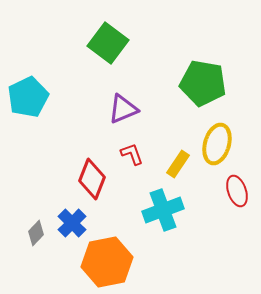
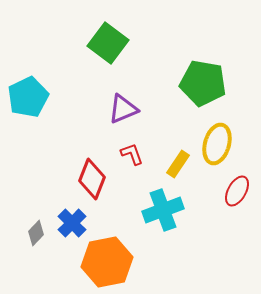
red ellipse: rotated 48 degrees clockwise
